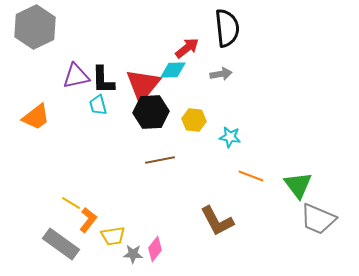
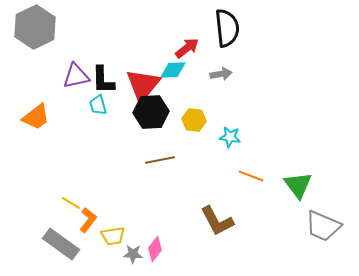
gray trapezoid: moved 5 px right, 7 px down
